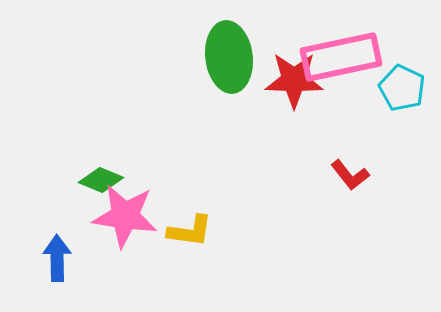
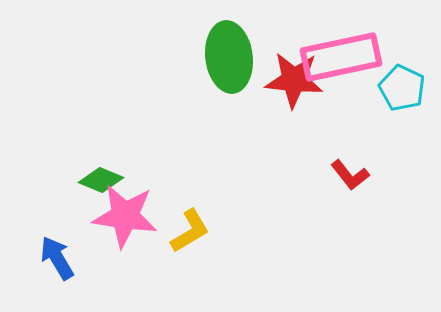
red star: rotated 4 degrees clockwise
yellow L-shape: rotated 39 degrees counterclockwise
blue arrow: rotated 30 degrees counterclockwise
